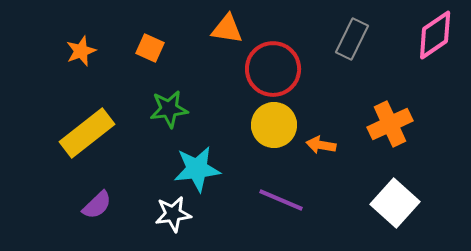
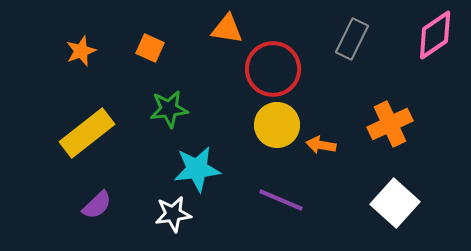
yellow circle: moved 3 px right
